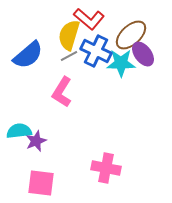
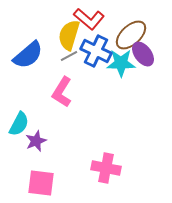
cyan semicircle: moved 7 px up; rotated 125 degrees clockwise
